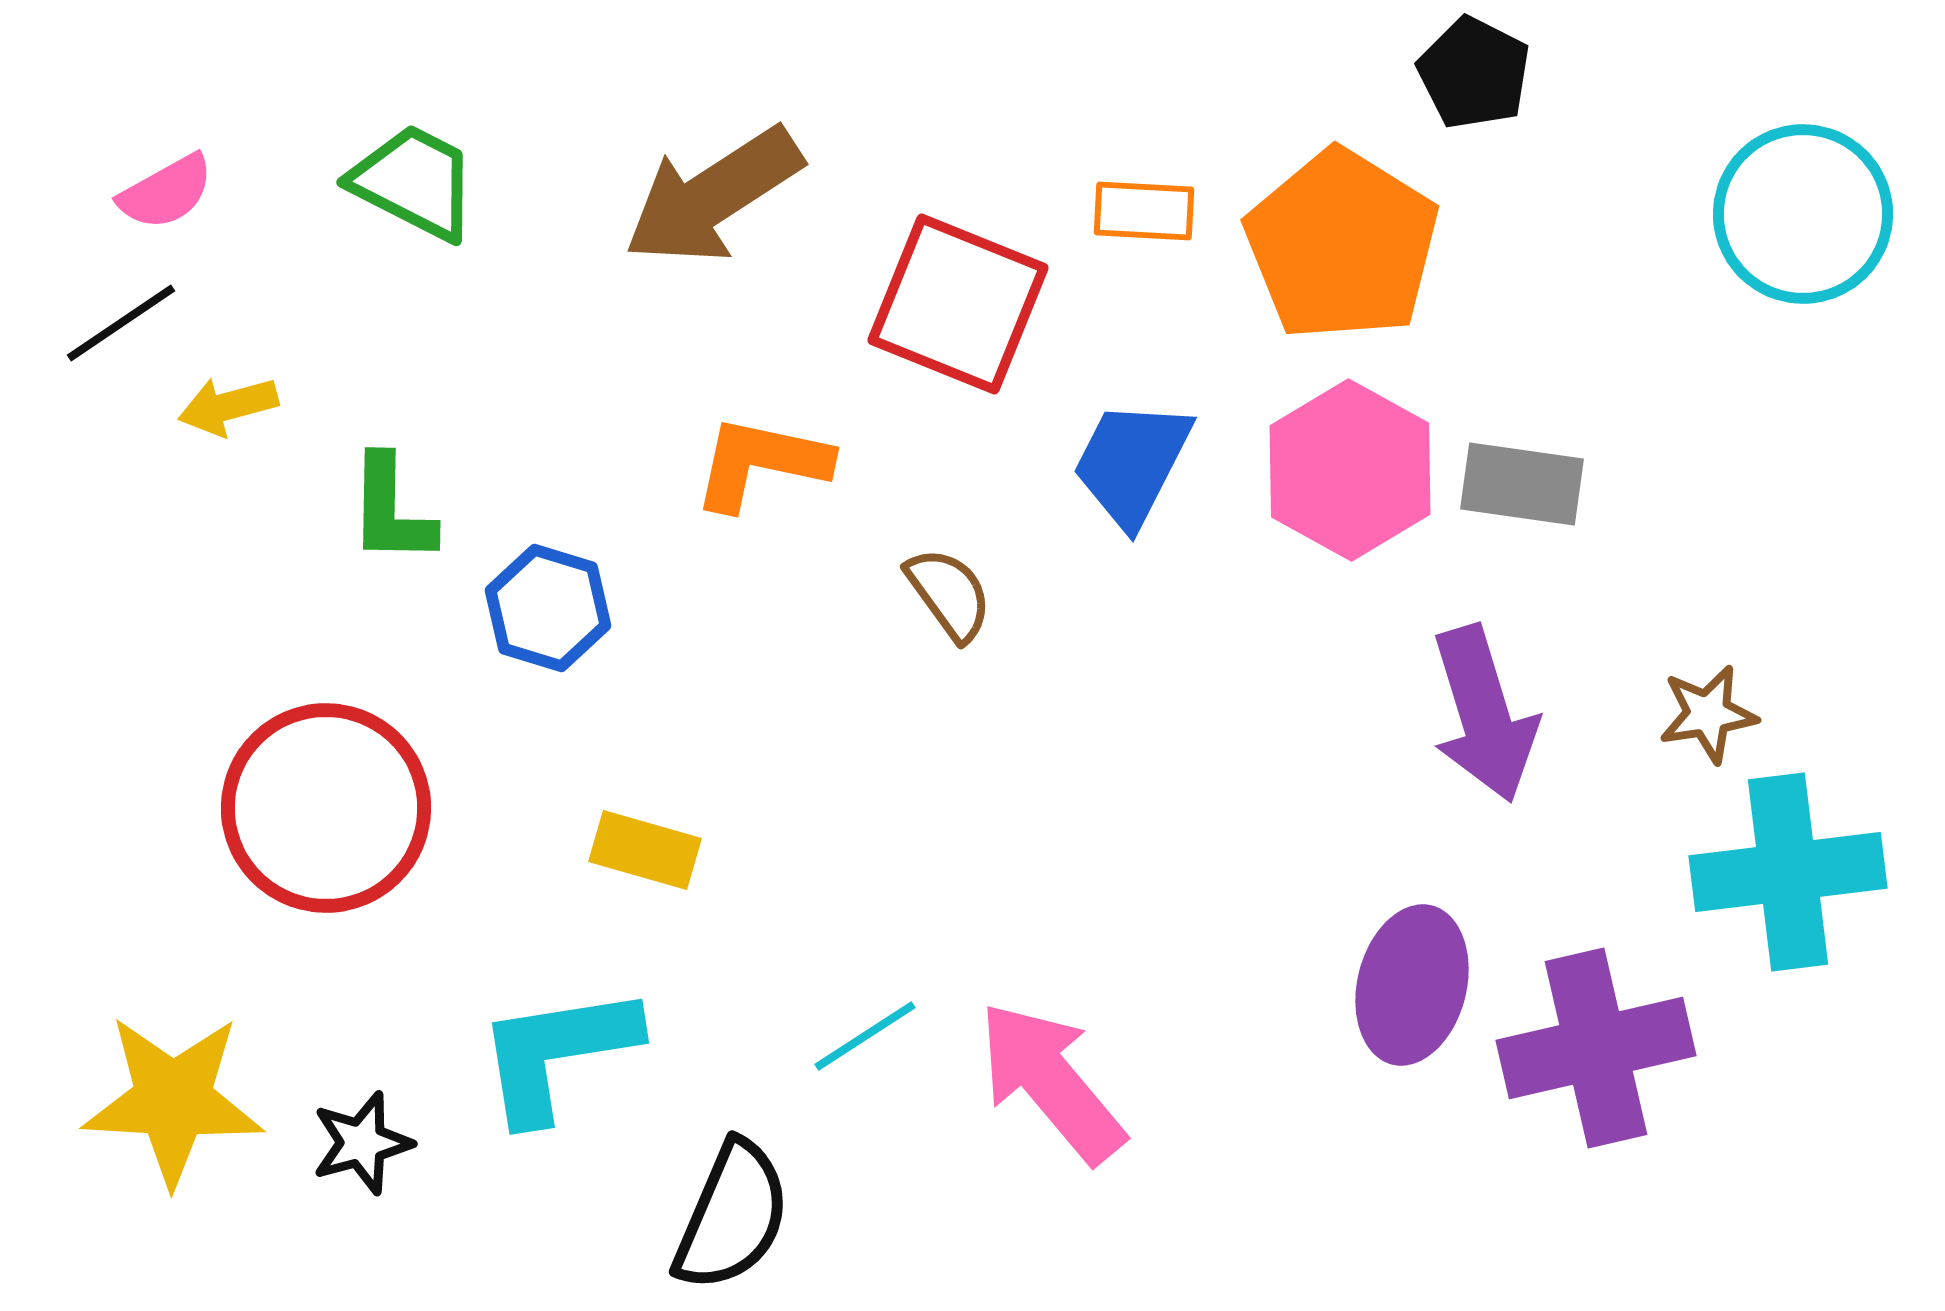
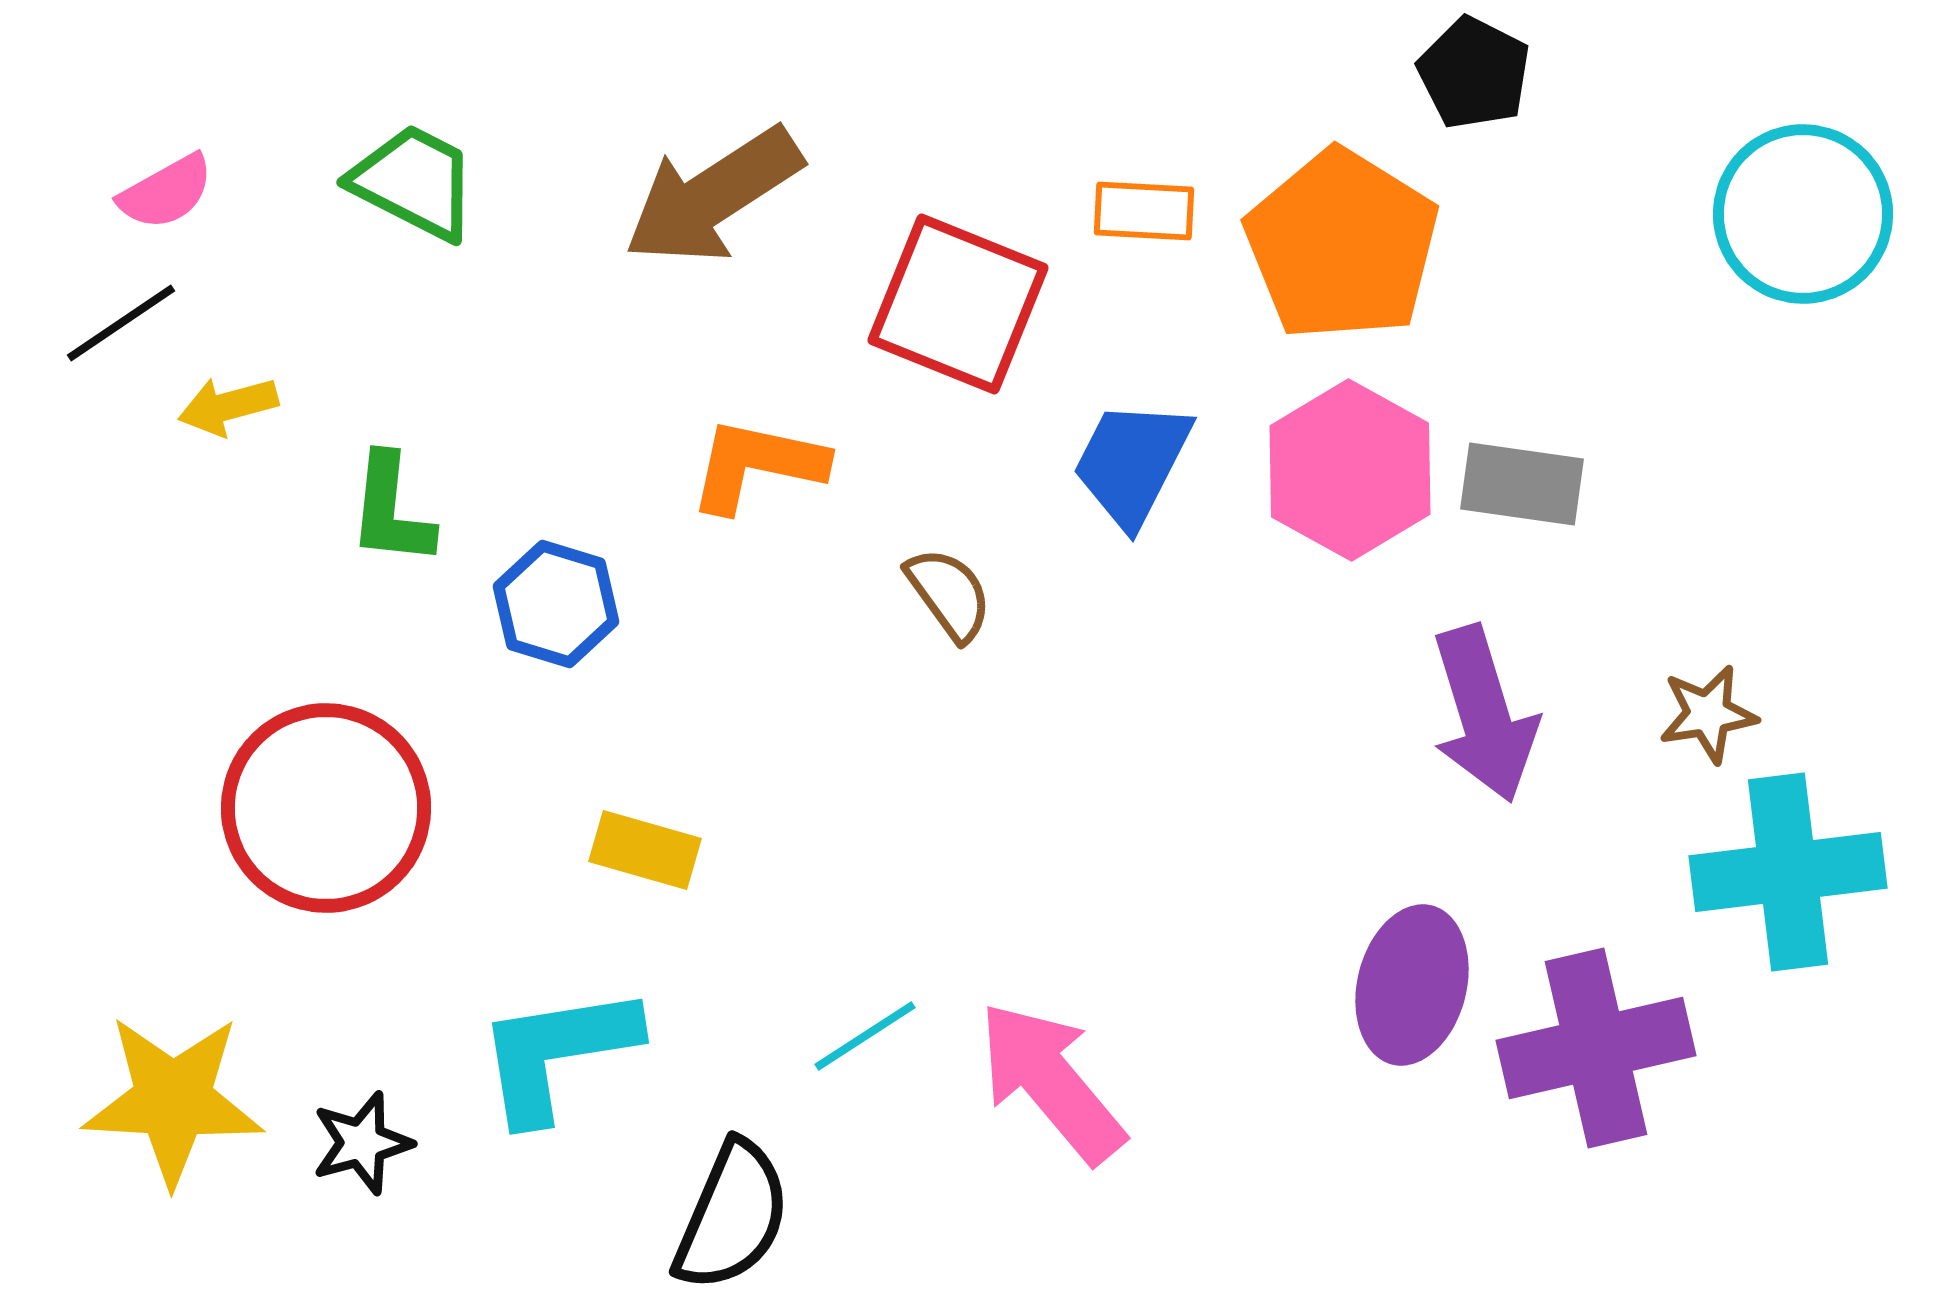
orange L-shape: moved 4 px left, 2 px down
green L-shape: rotated 5 degrees clockwise
blue hexagon: moved 8 px right, 4 px up
